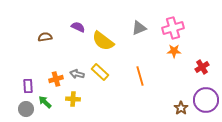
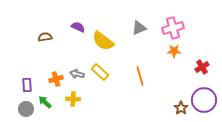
purple rectangle: moved 1 px left, 1 px up
purple circle: moved 2 px left
